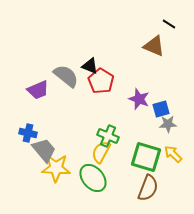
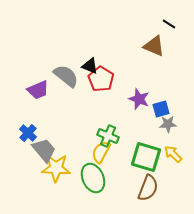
red pentagon: moved 2 px up
blue cross: rotated 30 degrees clockwise
green ellipse: rotated 16 degrees clockwise
